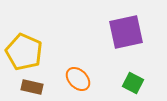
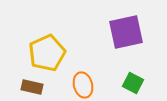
yellow pentagon: moved 23 px right, 1 px down; rotated 24 degrees clockwise
orange ellipse: moved 5 px right, 6 px down; rotated 30 degrees clockwise
